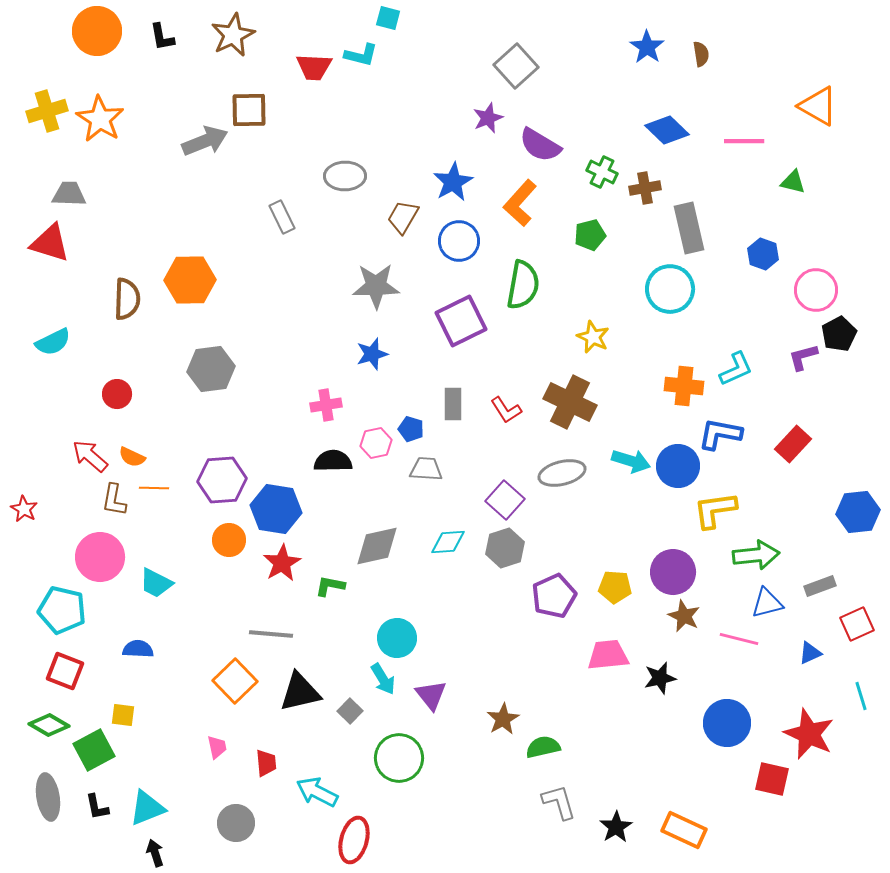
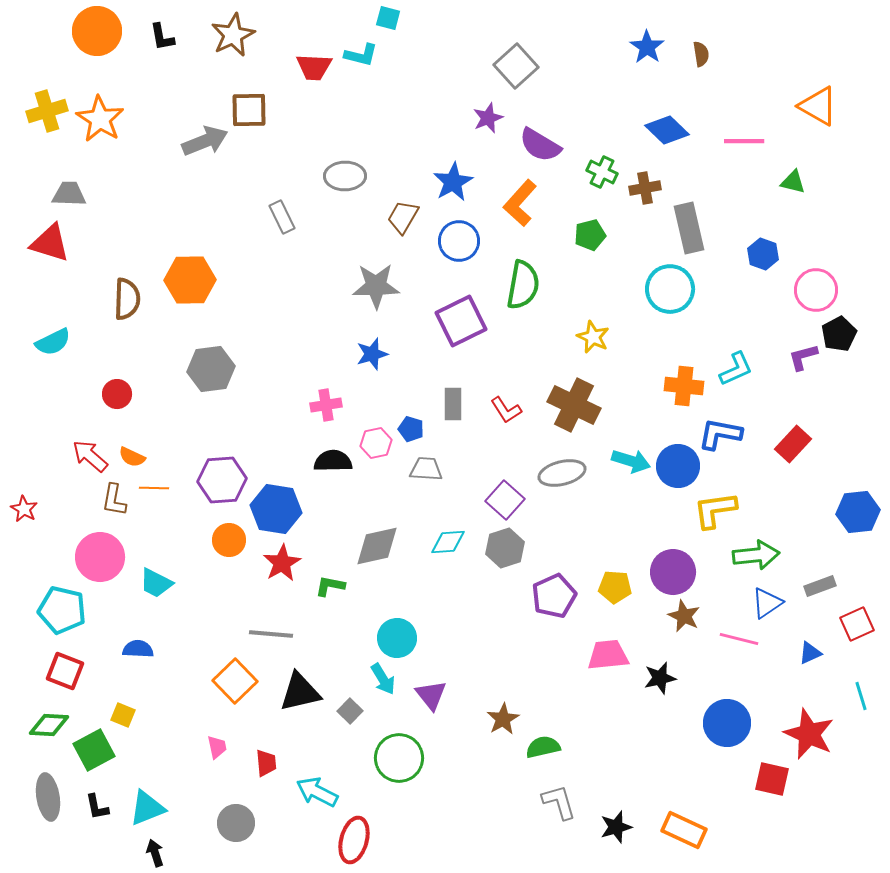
brown cross at (570, 402): moved 4 px right, 3 px down
blue triangle at (767, 603): rotated 20 degrees counterclockwise
yellow square at (123, 715): rotated 15 degrees clockwise
green diamond at (49, 725): rotated 27 degrees counterclockwise
black star at (616, 827): rotated 16 degrees clockwise
